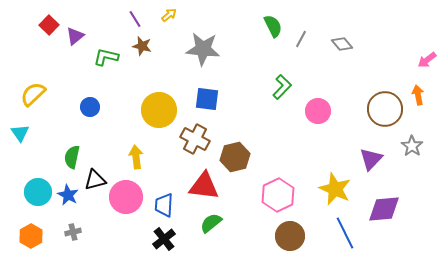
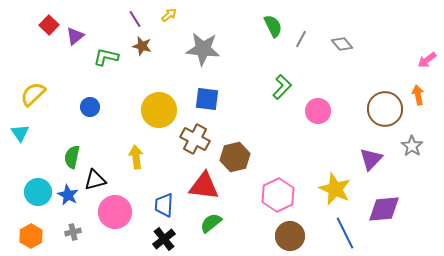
pink circle at (126, 197): moved 11 px left, 15 px down
